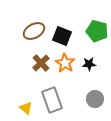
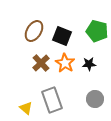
brown ellipse: rotated 30 degrees counterclockwise
